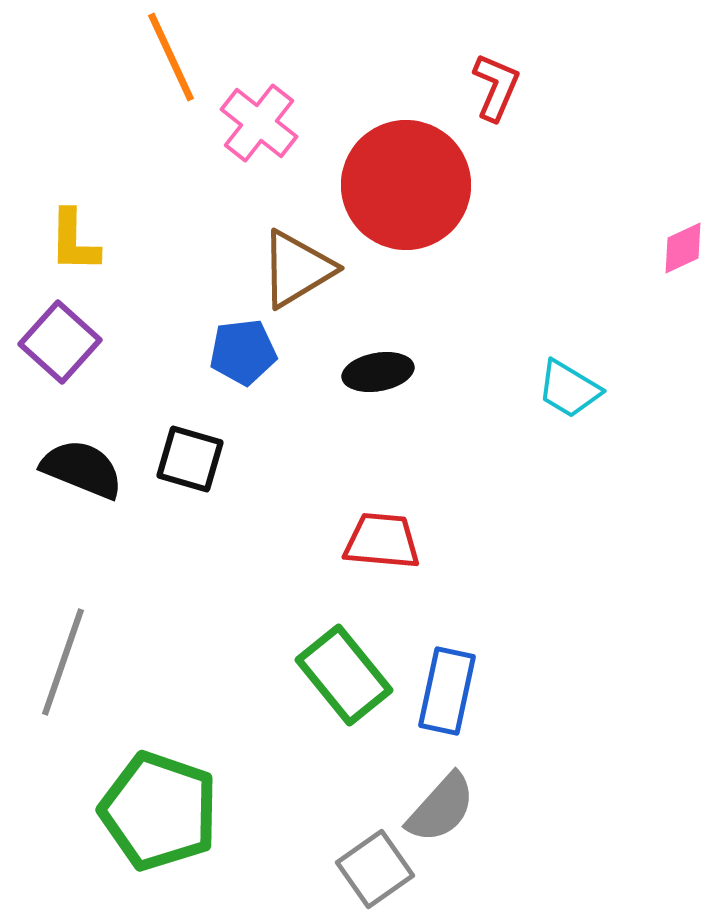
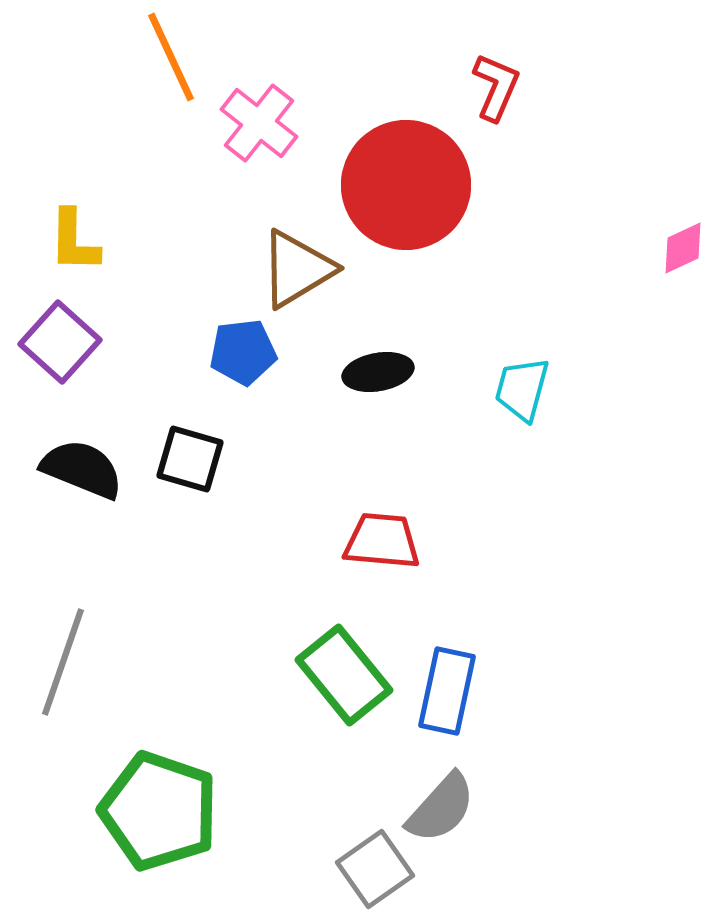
cyan trapezoid: moved 47 px left; rotated 74 degrees clockwise
